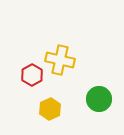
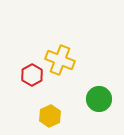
yellow cross: rotated 8 degrees clockwise
yellow hexagon: moved 7 px down
